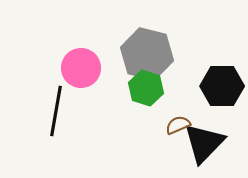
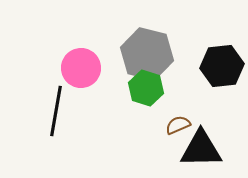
black hexagon: moved 20 px up; rotated 6 degrees counterclockwise
black triangle: moved 3 px left, 6 px down; rotated 45 degrees clockwise
